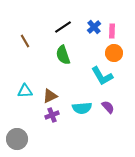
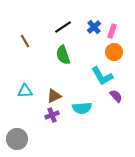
pink rectangle: rotated 16 degrees clockwise
orange circle: moved 1 px up
brown triangle: moved 4 px right
purple semicircle: moved 8 px right, 11 px up
